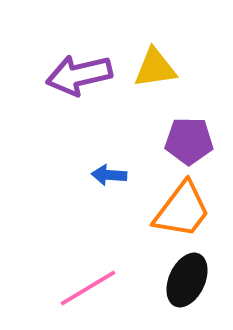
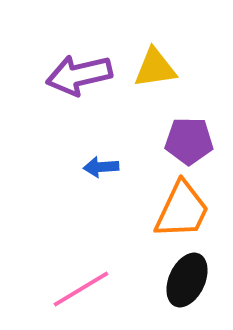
blue arrow: moved 8 px left, 8 px up; rotated 8 degrees counterclockwise
orange trapezoid: rotated 12 degrees counterclockwise
pink line: moved 7 px left, 1 px down
